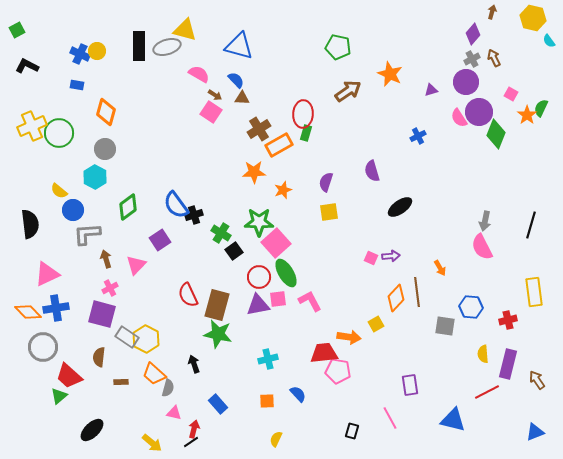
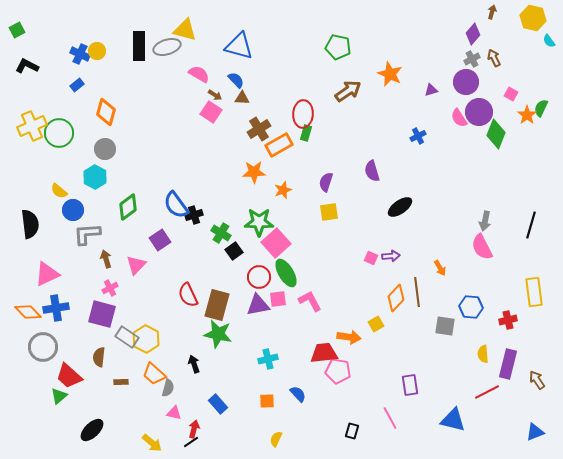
blue rectangle at (77, 85): rotated 48 degrees counterclockwise
